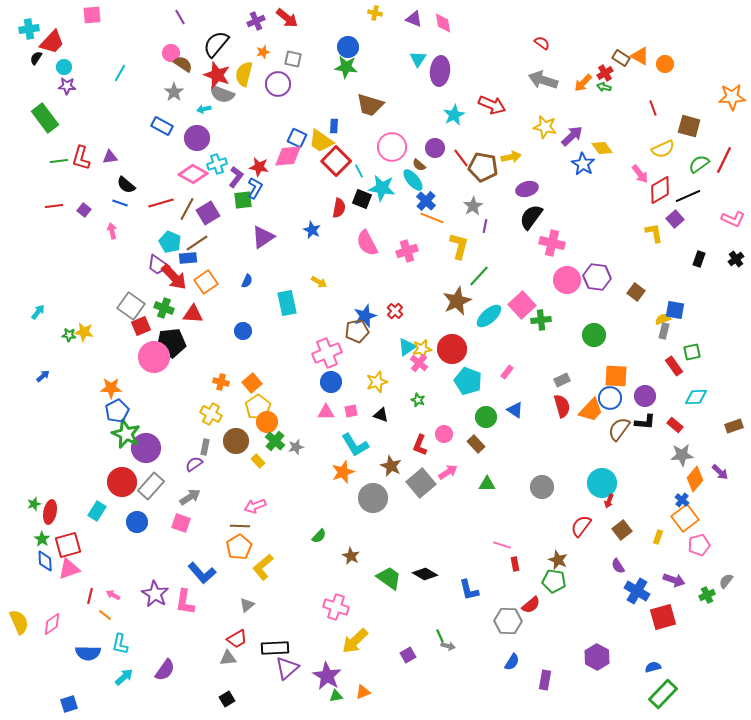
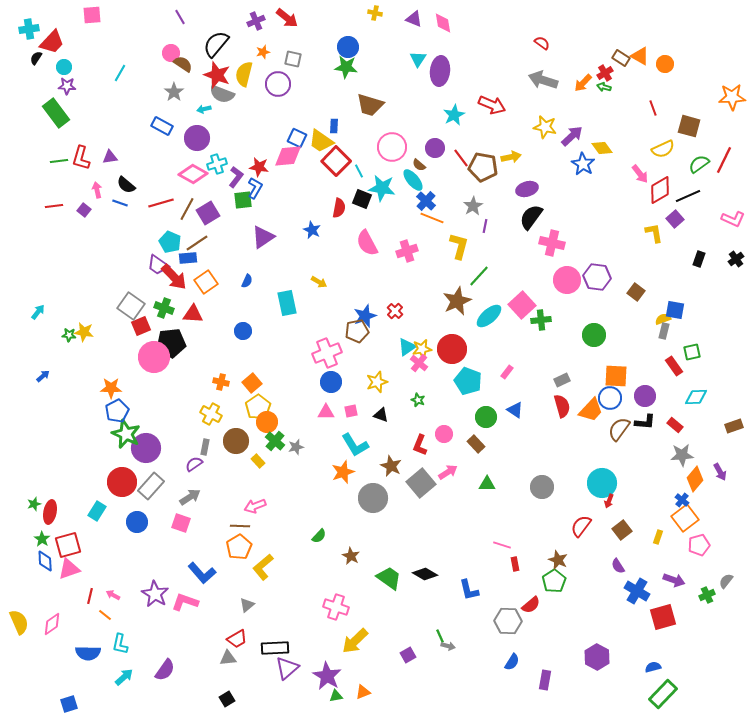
green rectangle at (45, 118): moved 11 px right, 5 px up
pink arrow at (112, 231): moved 15 px left, 41 px up
purple arrow at (720, 472): rotated 18 degrees clockwise
green pentagon at (554, 581): rotated 30 degrees clockwise
pink L-shape at (185, 602): rotated 100 degrees clockwise
